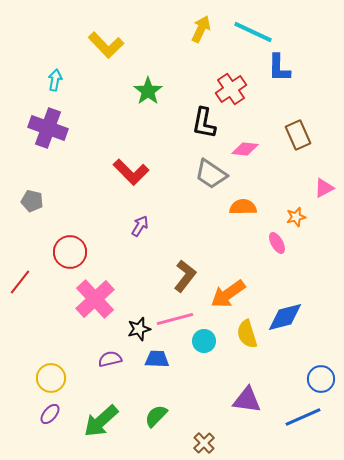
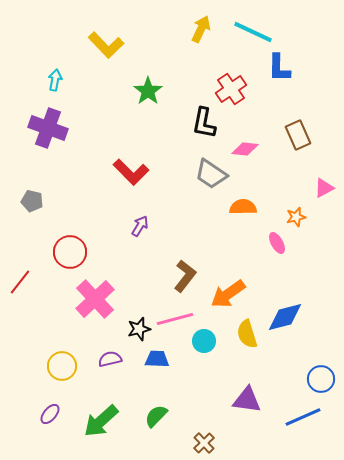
yellow circle: moved 11 px right, 12 px up
